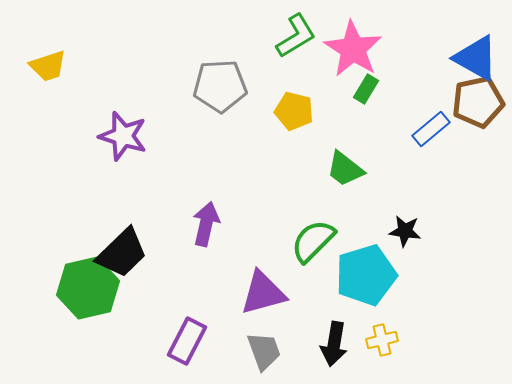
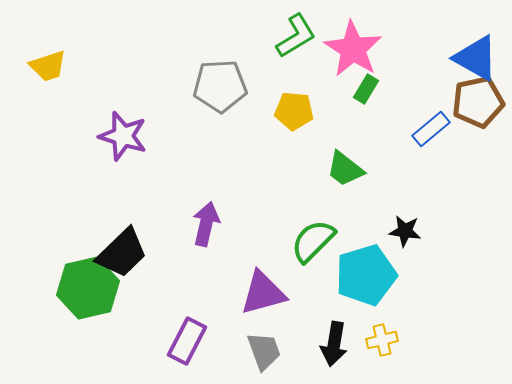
yellow pentagon: rotated 9 degrees counterclockwise
